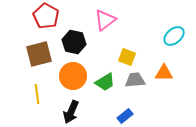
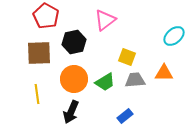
black hexagon: rotated 25 degrees counterclockwise
brown square: moved 1 px up; rotated 12 degrees clockwise
orange circle: moved 1 px right, 3 px down
